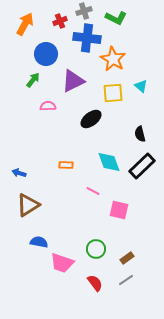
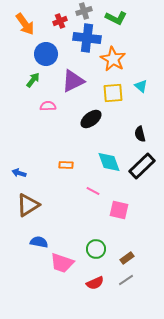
orange arrow: rotated 115 degrees clockwise
red semicircle: rotated 102 degrees clockwise
